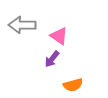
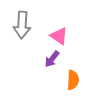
gray arrow: rotated 88 degrees counterclockwise
orange semicircle: moved 5 px up; rotated 72 degrees counterclockwise
